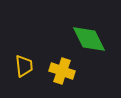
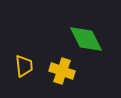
green diamond: moved 3 px left
